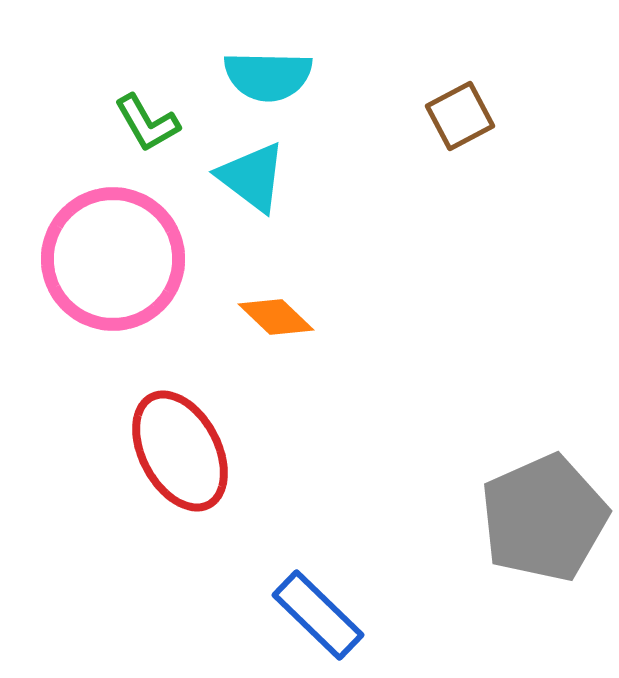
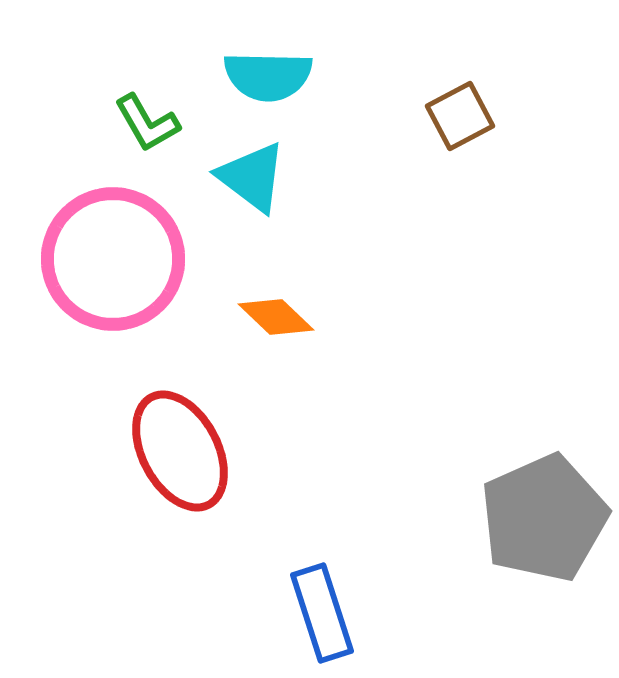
blue rectangle: moved 4 px right, 2 px up; rotated 28 degrees clockwise
